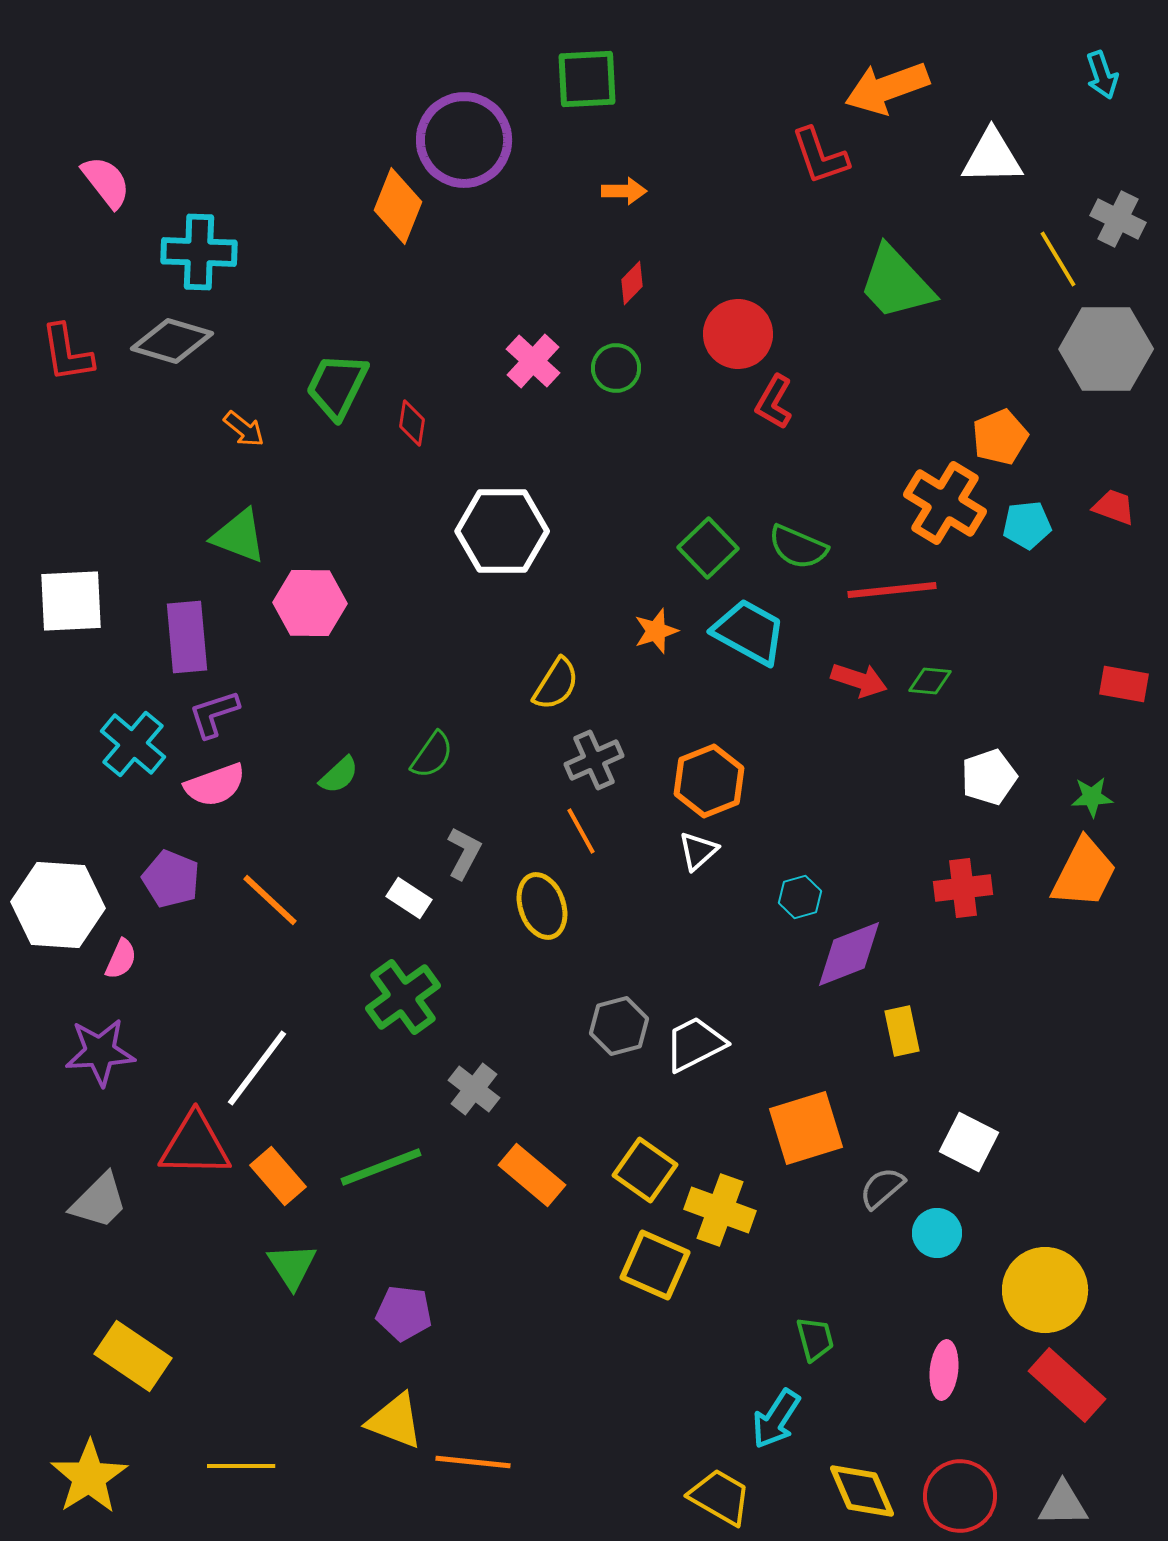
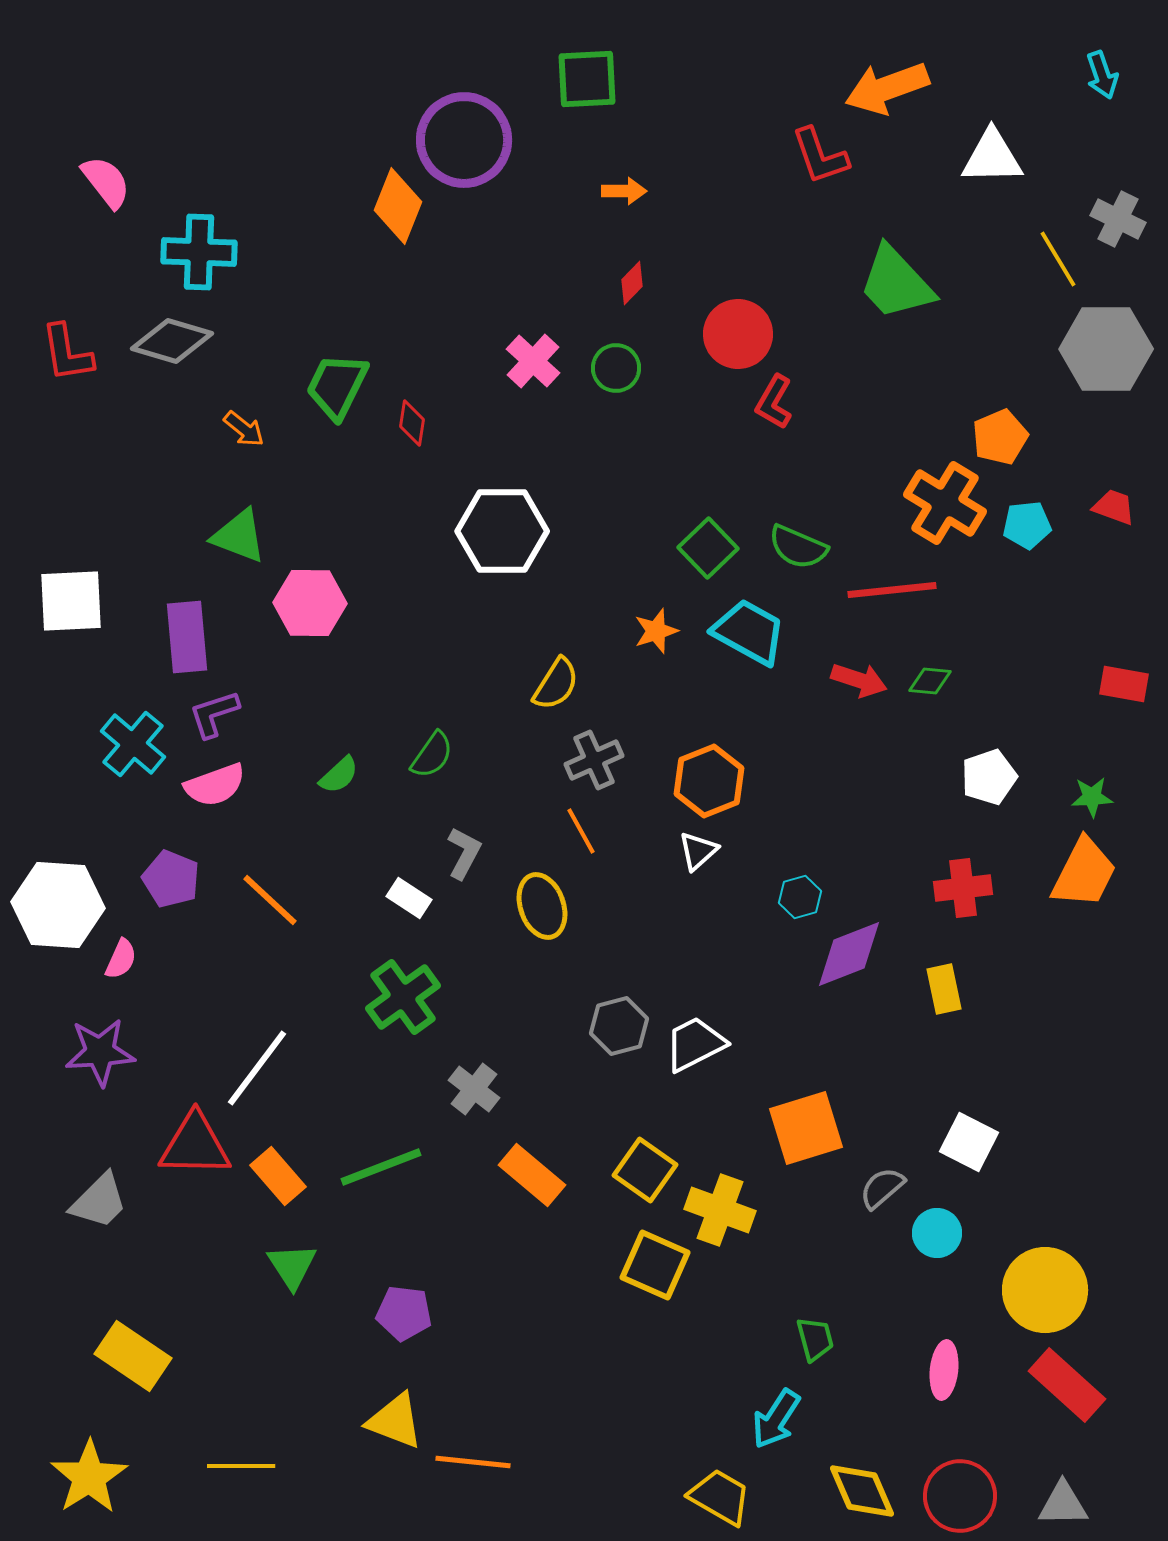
yellow rectangle at (902, 1031): moved 42 px right, 42 px up
